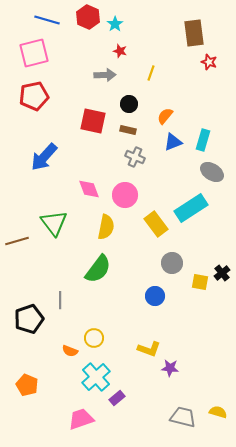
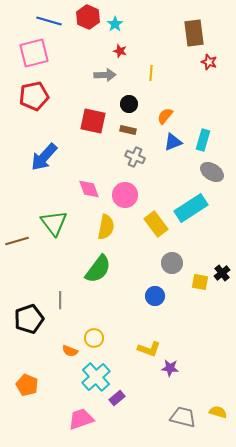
blue line at (47, 20): moved 2 px right, 1 px down
yellow line at (151, 73): rotated 14 degrees counterclockwise
